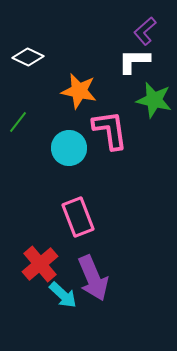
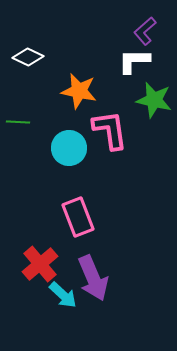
green line: rotated 55 degrees clockwise
